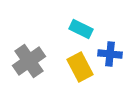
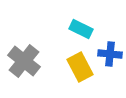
gray cross: moved 5 px left; rotated 16 degrees counterclockwise
